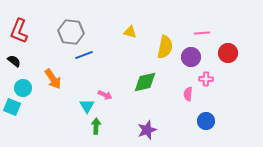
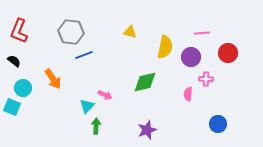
cyan triangle: rotated 14 degrees clockwise
blue circle: moved 12 px right, 3 px down
